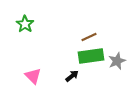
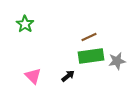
gray star: rotated 12 degrees clockwise
black arrow: moved 4 px left
